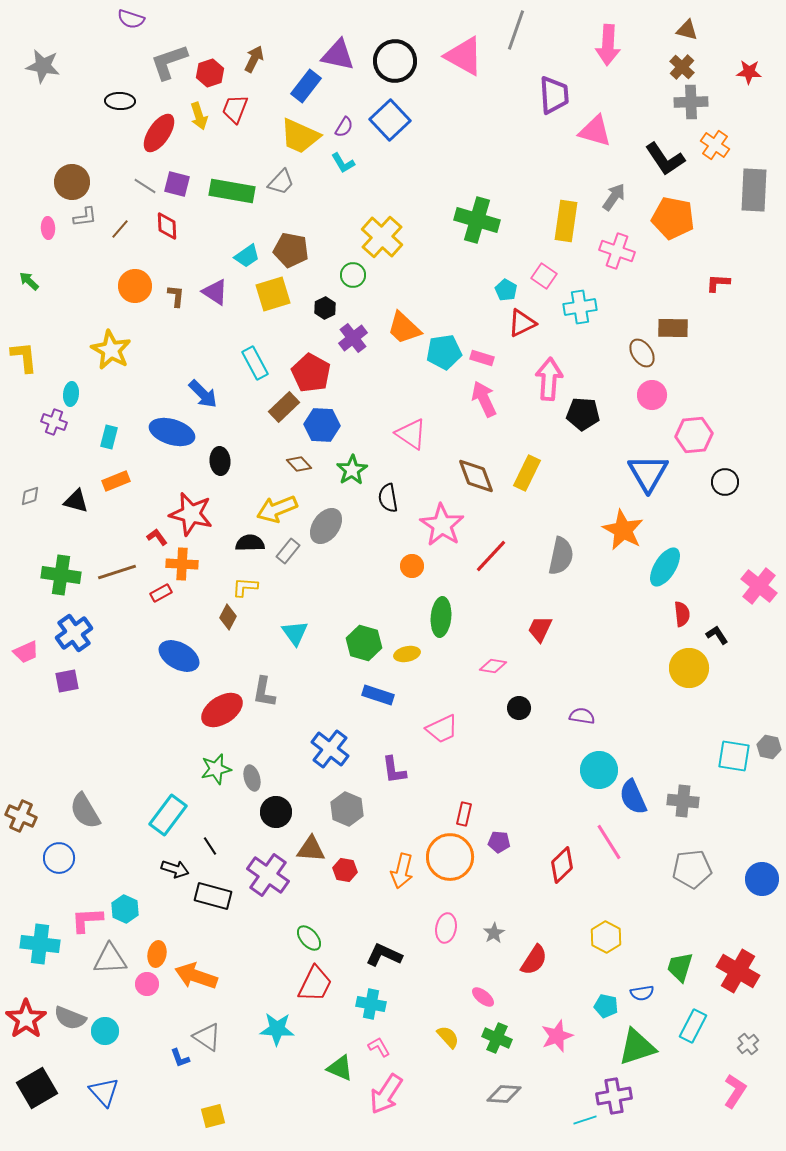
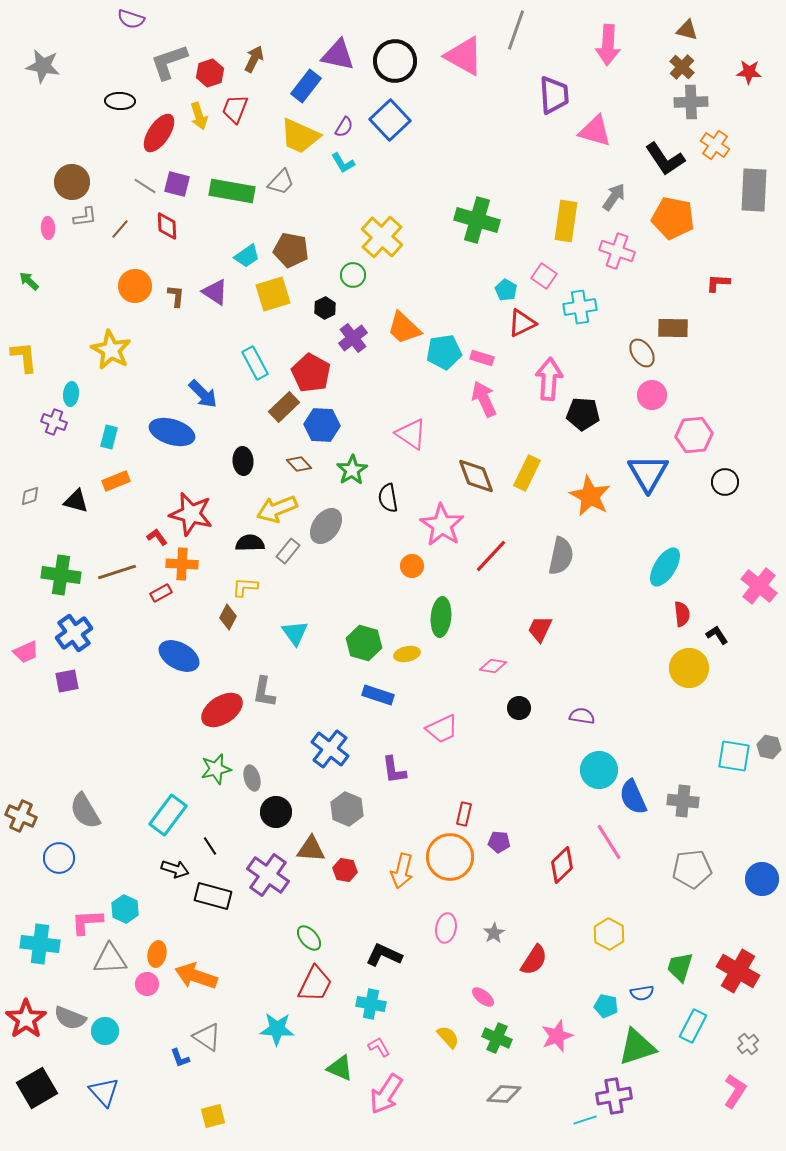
black ellipse at (220, 461): moved 23 px right
orange star at (623, 530): moved 33 px left, 34 px up
pink L-shape at (87, 920): moved 2 px down
yellow hexagon at (606, 937): moved 3 px right, 3 px up
